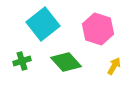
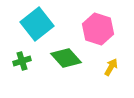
cyan square: moved 6 px left
green diamond: moved 4 px up
yellow arrow: moved 3 px left, 1 px down
